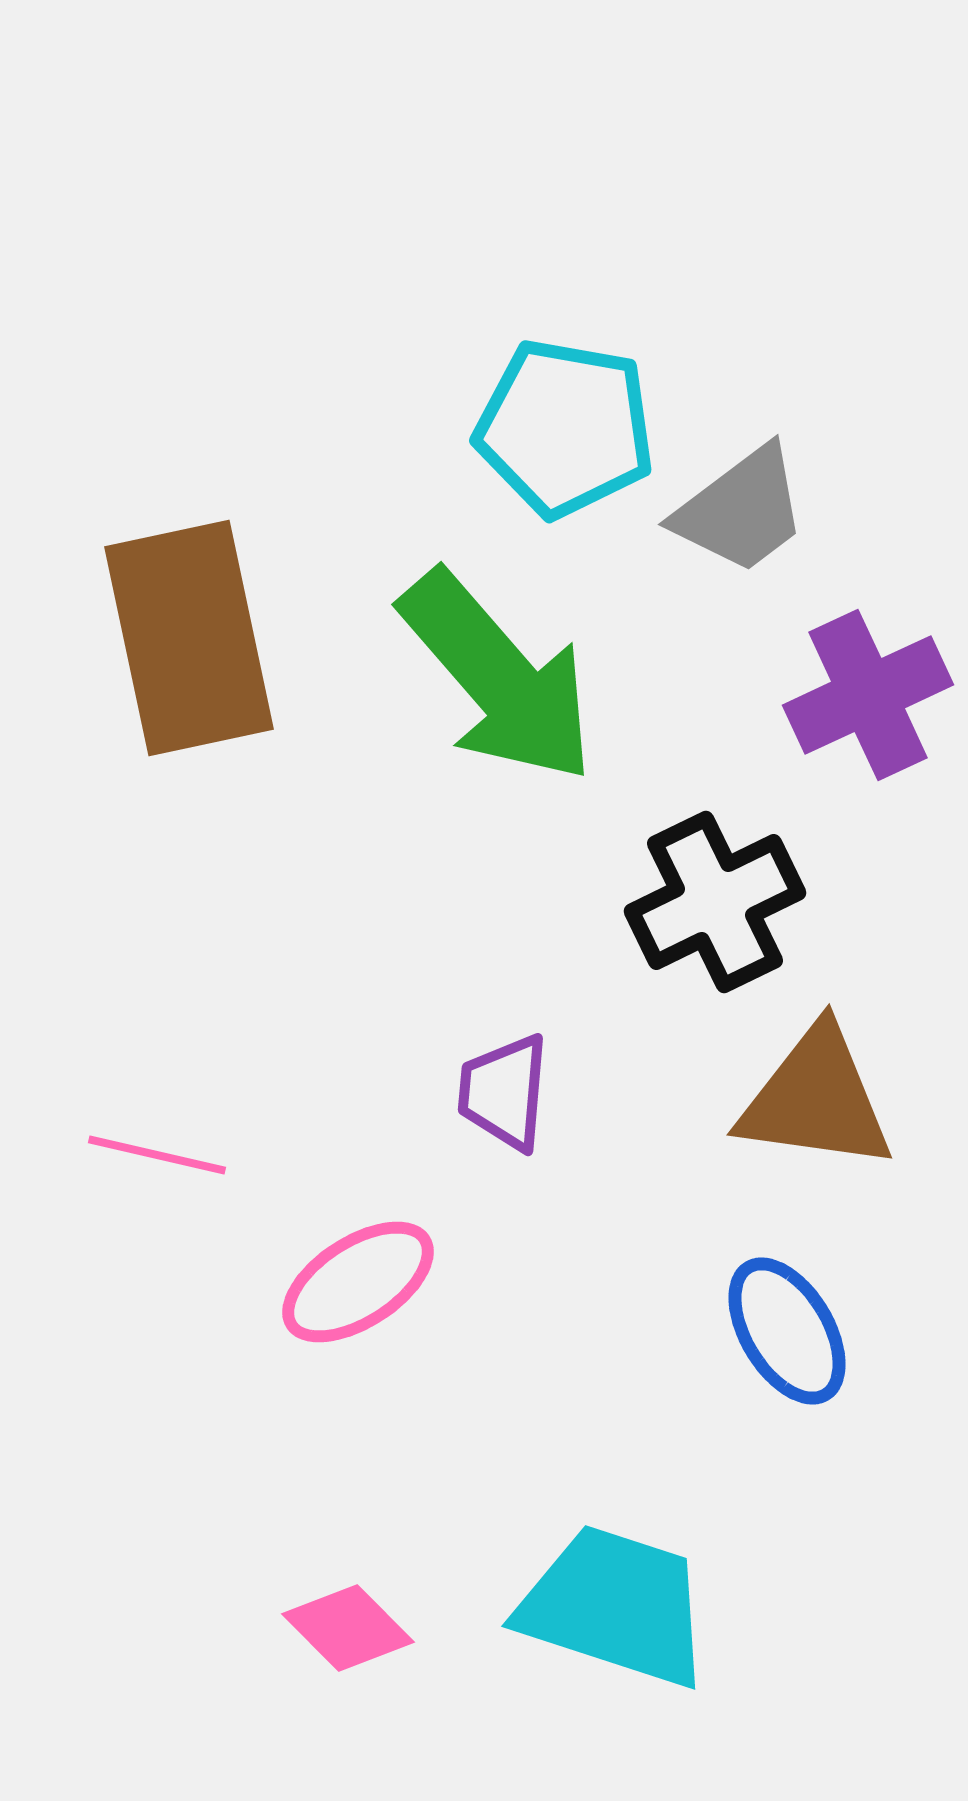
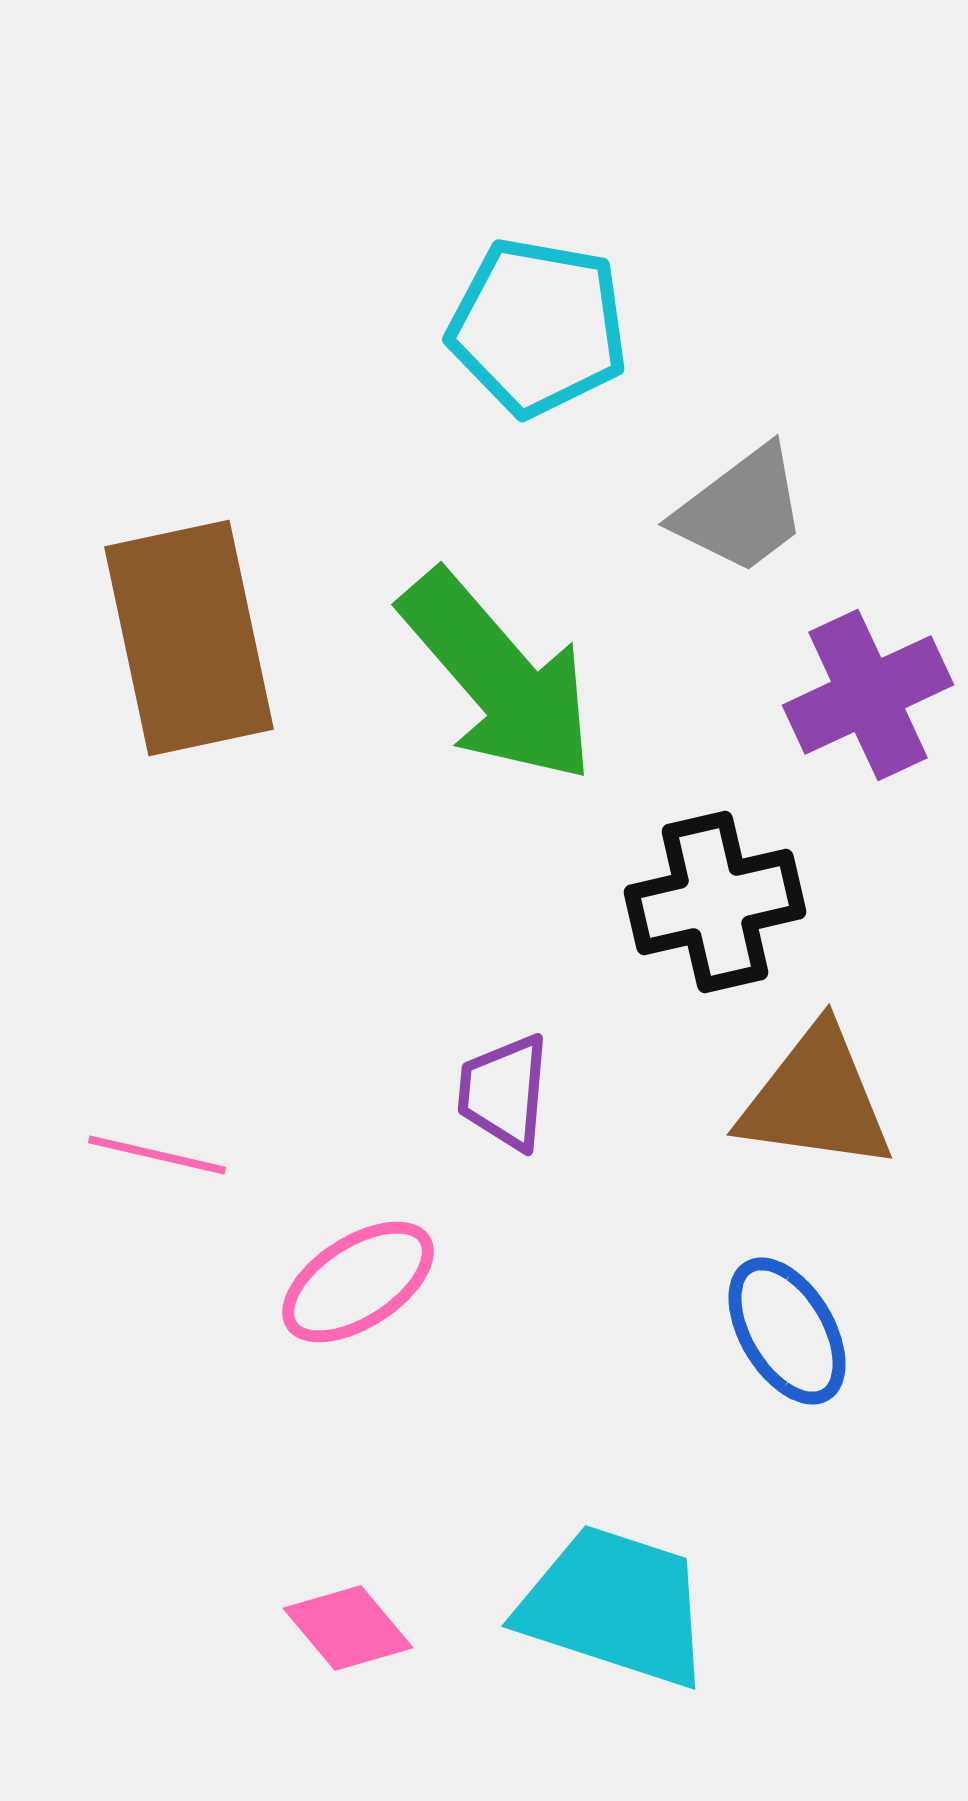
cyan pentagon: moved 27 px left, 101 px up
black cross: rotated 13 degrees clockwise
pink diamond: rotated 5 degrees clockwise
